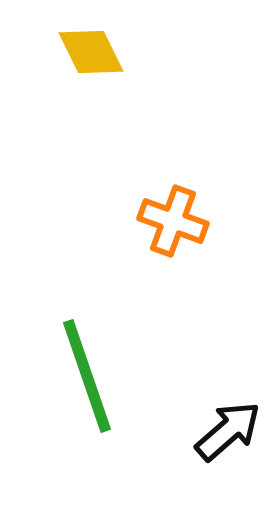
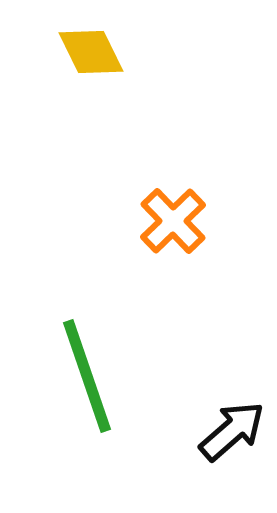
orange cross: rotated 26 degrees clockwise
black arrow: moved 4 px right
